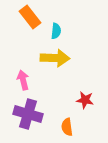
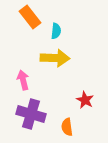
red star: rotated 18 degrees clockwise
purple cross: moved 3 px right
